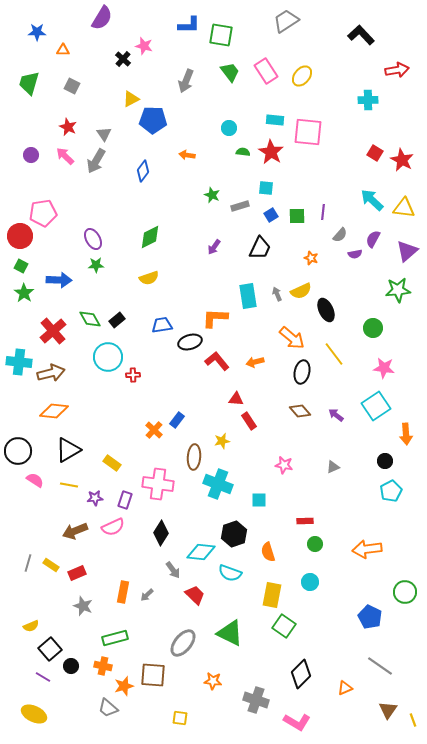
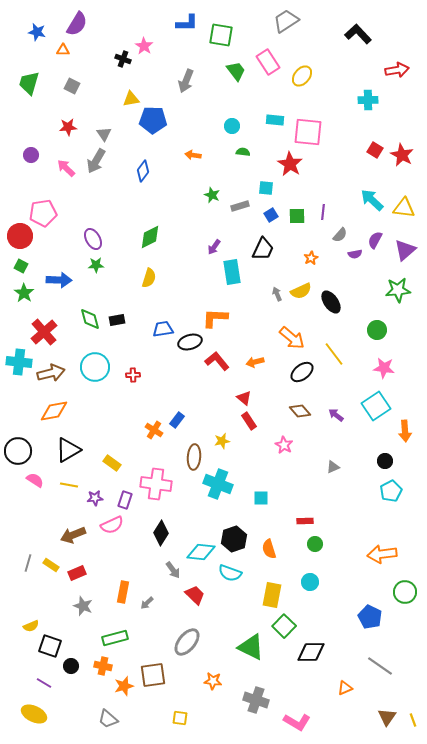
purple semicircle at (102, 18): moved 25 px left, 6 px down
blue L-shape at (189, 25): moved 2 px left, 2 px up
blue star at (37, 32): rotated 12 degrees clockwise
black L-shape at (361, 35): moved 3 px left, 1 px up
pink star at (144, 46): rotated 18 degrees clockwise
black cross at (123, 59): rotated 21 degrees counterclockwise
pink rectangle at (266, 71): moved 2 px right, 9 px up
green trapezoid at (230, 72): moved 6 px right, 1 px up
yellow triangle at (131, 99): rotated 18 degrees clockwise
red star at (68, 127): rotated 30 degrees counterclockwise
cyan circle at (229, 128): moved 3 px right, 2 px up
red star at (271, 152): moved 19 px right, 12 px down
red square at (375, 153): moved 3 px up
orange arrow at (187, 155): moved 6 px right
pink arrow at (65, 156): moved 1 px right, 12 px down
red star at (402, 160): moved 5 px up
purple semicircle at (373, 239): moved 2 px right, 1 px down
black trapezoid at (260, 248): moved 3 px right, 1 px down
purple triangle at (407, 251): moved 2 px left, 1 px up
orange star at (311, 258): rotated 24 degrees clockwise
yellow semicircle at (149, 278): rotated 54 degrees counterclockwise
cyan rectangle at (248, 296): moved 16 px left, 24 px up
black ellipse at (326, 310): moved 5 px right, 8 px up; rotated 10 degrees counterclockwise
green diamond at (90, 319): rotated 15 degrees clockwise
black rectangle at (117, 320): rotated 28 degrees clockwise
blue trapezoid at (162, 325): moved 1 px right, 4 px down
green circle at (373, 328): moved 4 px right, 2 px down
red cross at (53, 331): moved 9 px left, 1 px down
cyan circle at (108, 357): moved 13 px left, 10 px down
black ellipse at (302, 372): rotated 40 degrees clockwise
red triangle at (236, 399): moved 8 px right, 1 px up; rotated 35 degrees clockwise
orange diamond at (54, 411): rotated 16 degrees counterclockwise
orange cross at (154, 430): rotated 12 degrees counterclockwise
orange arrow at (406, 434): moved 1 px left, 3 px up
pink star at (284, 465): moved 20 px up; rotated 18 degrees clockwise
pink cross at (158, 484): moved 2 px left
cyan square at (259, 500): moved 2 px right, 2 px up
pink semicircle at (113, 527): moved 1 px left, 2 px up
brown arrow at (75, 531): moved 2 px left, 4 px down
black hexagon at (234, 534): moved 5 px down
orange arrow at (367, 549): moved 15 px right, 5 px down
orange semicircle at (268, 552): moved 1 px right, 3 px up
gray arrow at (147, 595): moved 8 px down
green square at (284, 626): rotated 10 degrees clockwise
green triangle at (230, 633): moved 21 px right, 14 px down
gray ellipse at (183, 643): moved 4 px right, 1 px up
black square at (50, 649): moved 3 px up; rotated 30 degrees counterclockwise
black diamond at (301, 674): moved 10 px right, 22 px up; rotated 44 degrees clockwise
brown square at (153, 675): rotated 12 degrees counterclockwise
purple line at (43, 677): moved 1 px right, 6 px down
gray trapezoid at (108, 708): moved 11 px down
brown triangle at (388, 710): moved 1 px left, 7 px down
